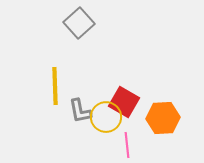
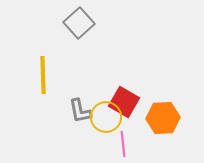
yellow line: moved 12 px left, 11 px up
pink line: moved 4 px left, 1 px up
